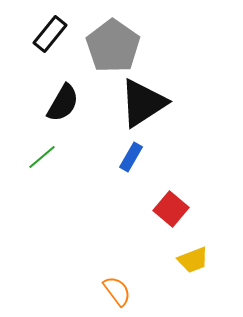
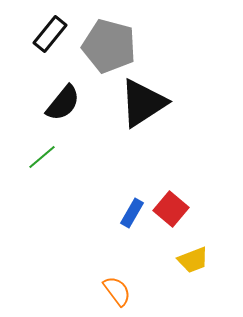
gray pentagon: moved 4 px left; rotated 20 degrees counterclockwise
black semicircle: rotated 9 degrees clockwise
blue rectangle: moved 1 px right, 56 px down
